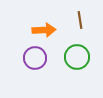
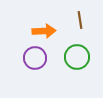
orange arrow: moved 1 px down
